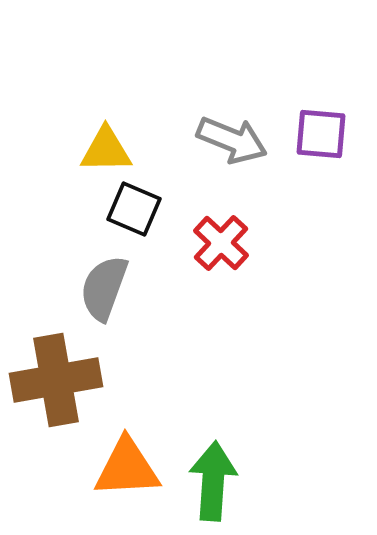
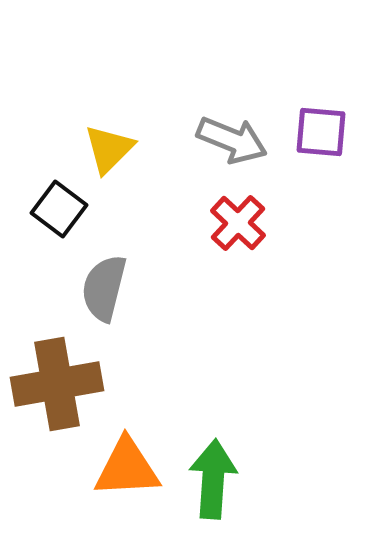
purple square: moved 2 px up
yellow triangle: moved 3 px right, 1 px up; rotated 44 degrees counterclockwise
black square: moved 75 px left; rotated 14 degrees clockwise
red cross: moved 17 px right, 20 px up
gray semicircle: rotated 6 degrees counterclockwise
brown cross: moved 1 px right, 4 px down
green arrow: moved 2 px up
